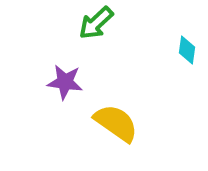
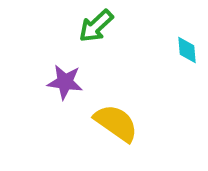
green arrow: moved 3 px down
cyan diamond: rotated 12 degrees counterclockwise
